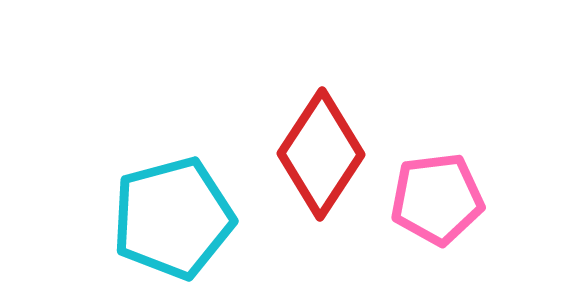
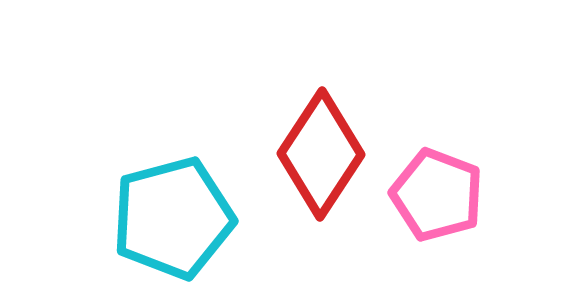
pink pentagon: moved 4 px up; rotated 28 degrees clockwise
